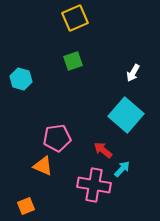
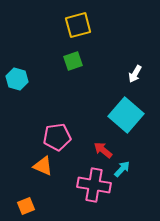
yellow square: moved 3 px right, 7 px down; rotated 8 degrees clockwise
white arrow: moved 2 px right, 1 px down
cyan hexagon: moved 4 px left
pink pentagon: moved 1 px up
